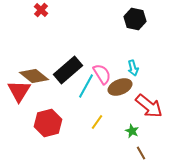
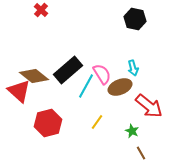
red triangle: rotated 20 degrees counterclockwise
